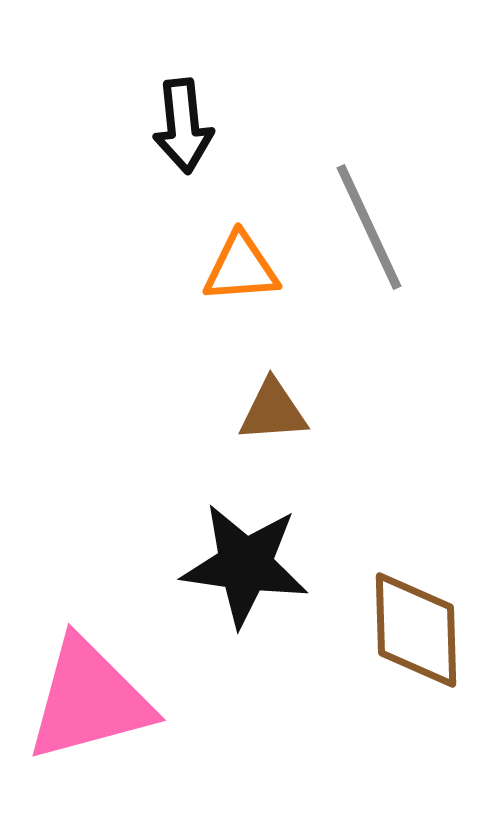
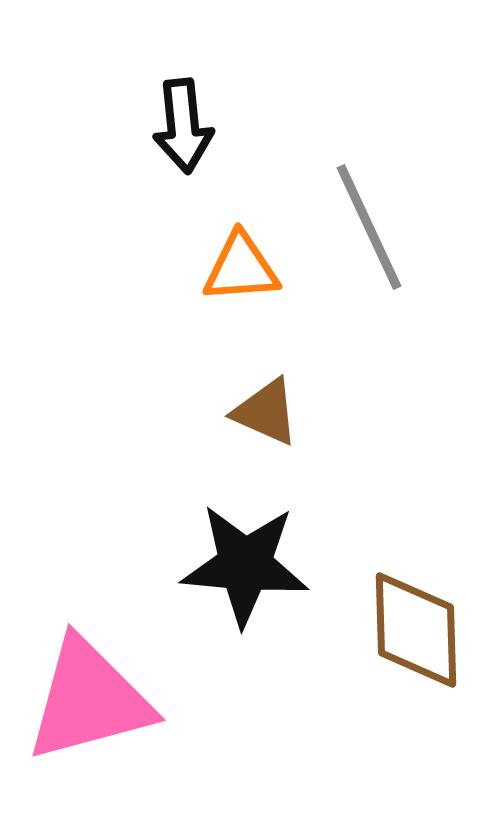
brown triangle: moved 7 px left, 1 px down; rotated 28 degrees clockwise
black star: rotated 3 degrees counterclockwise
